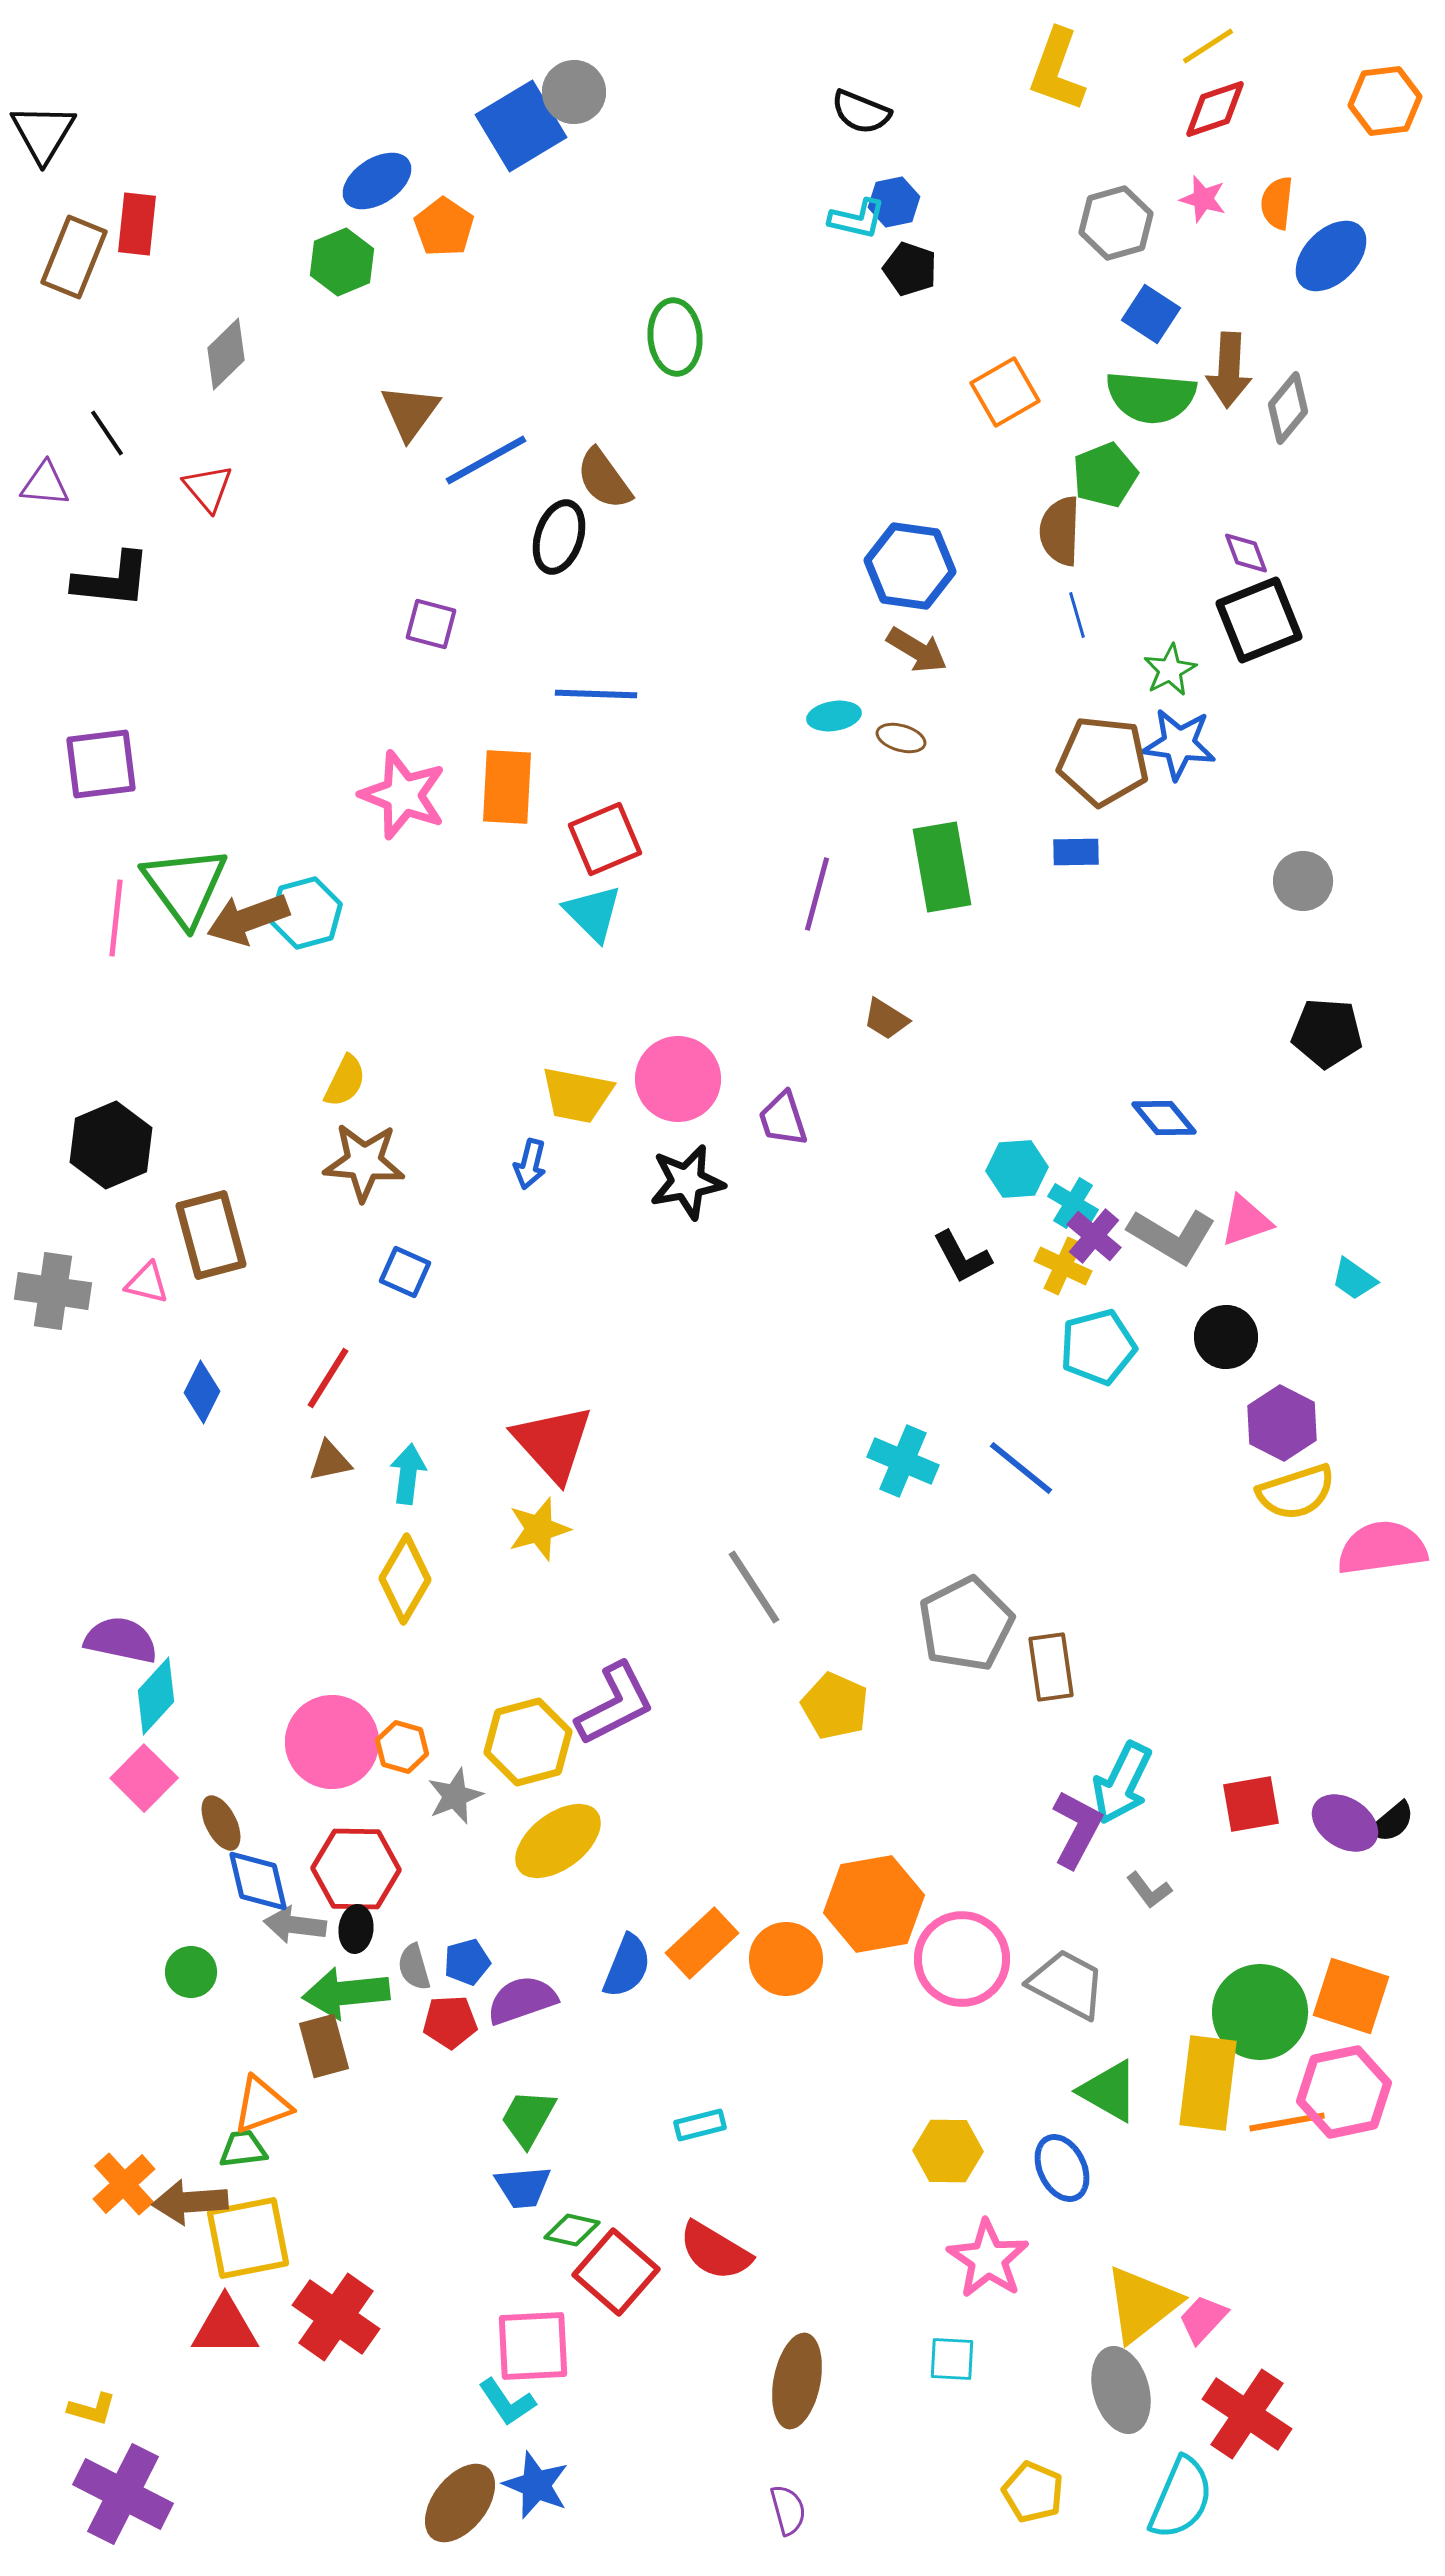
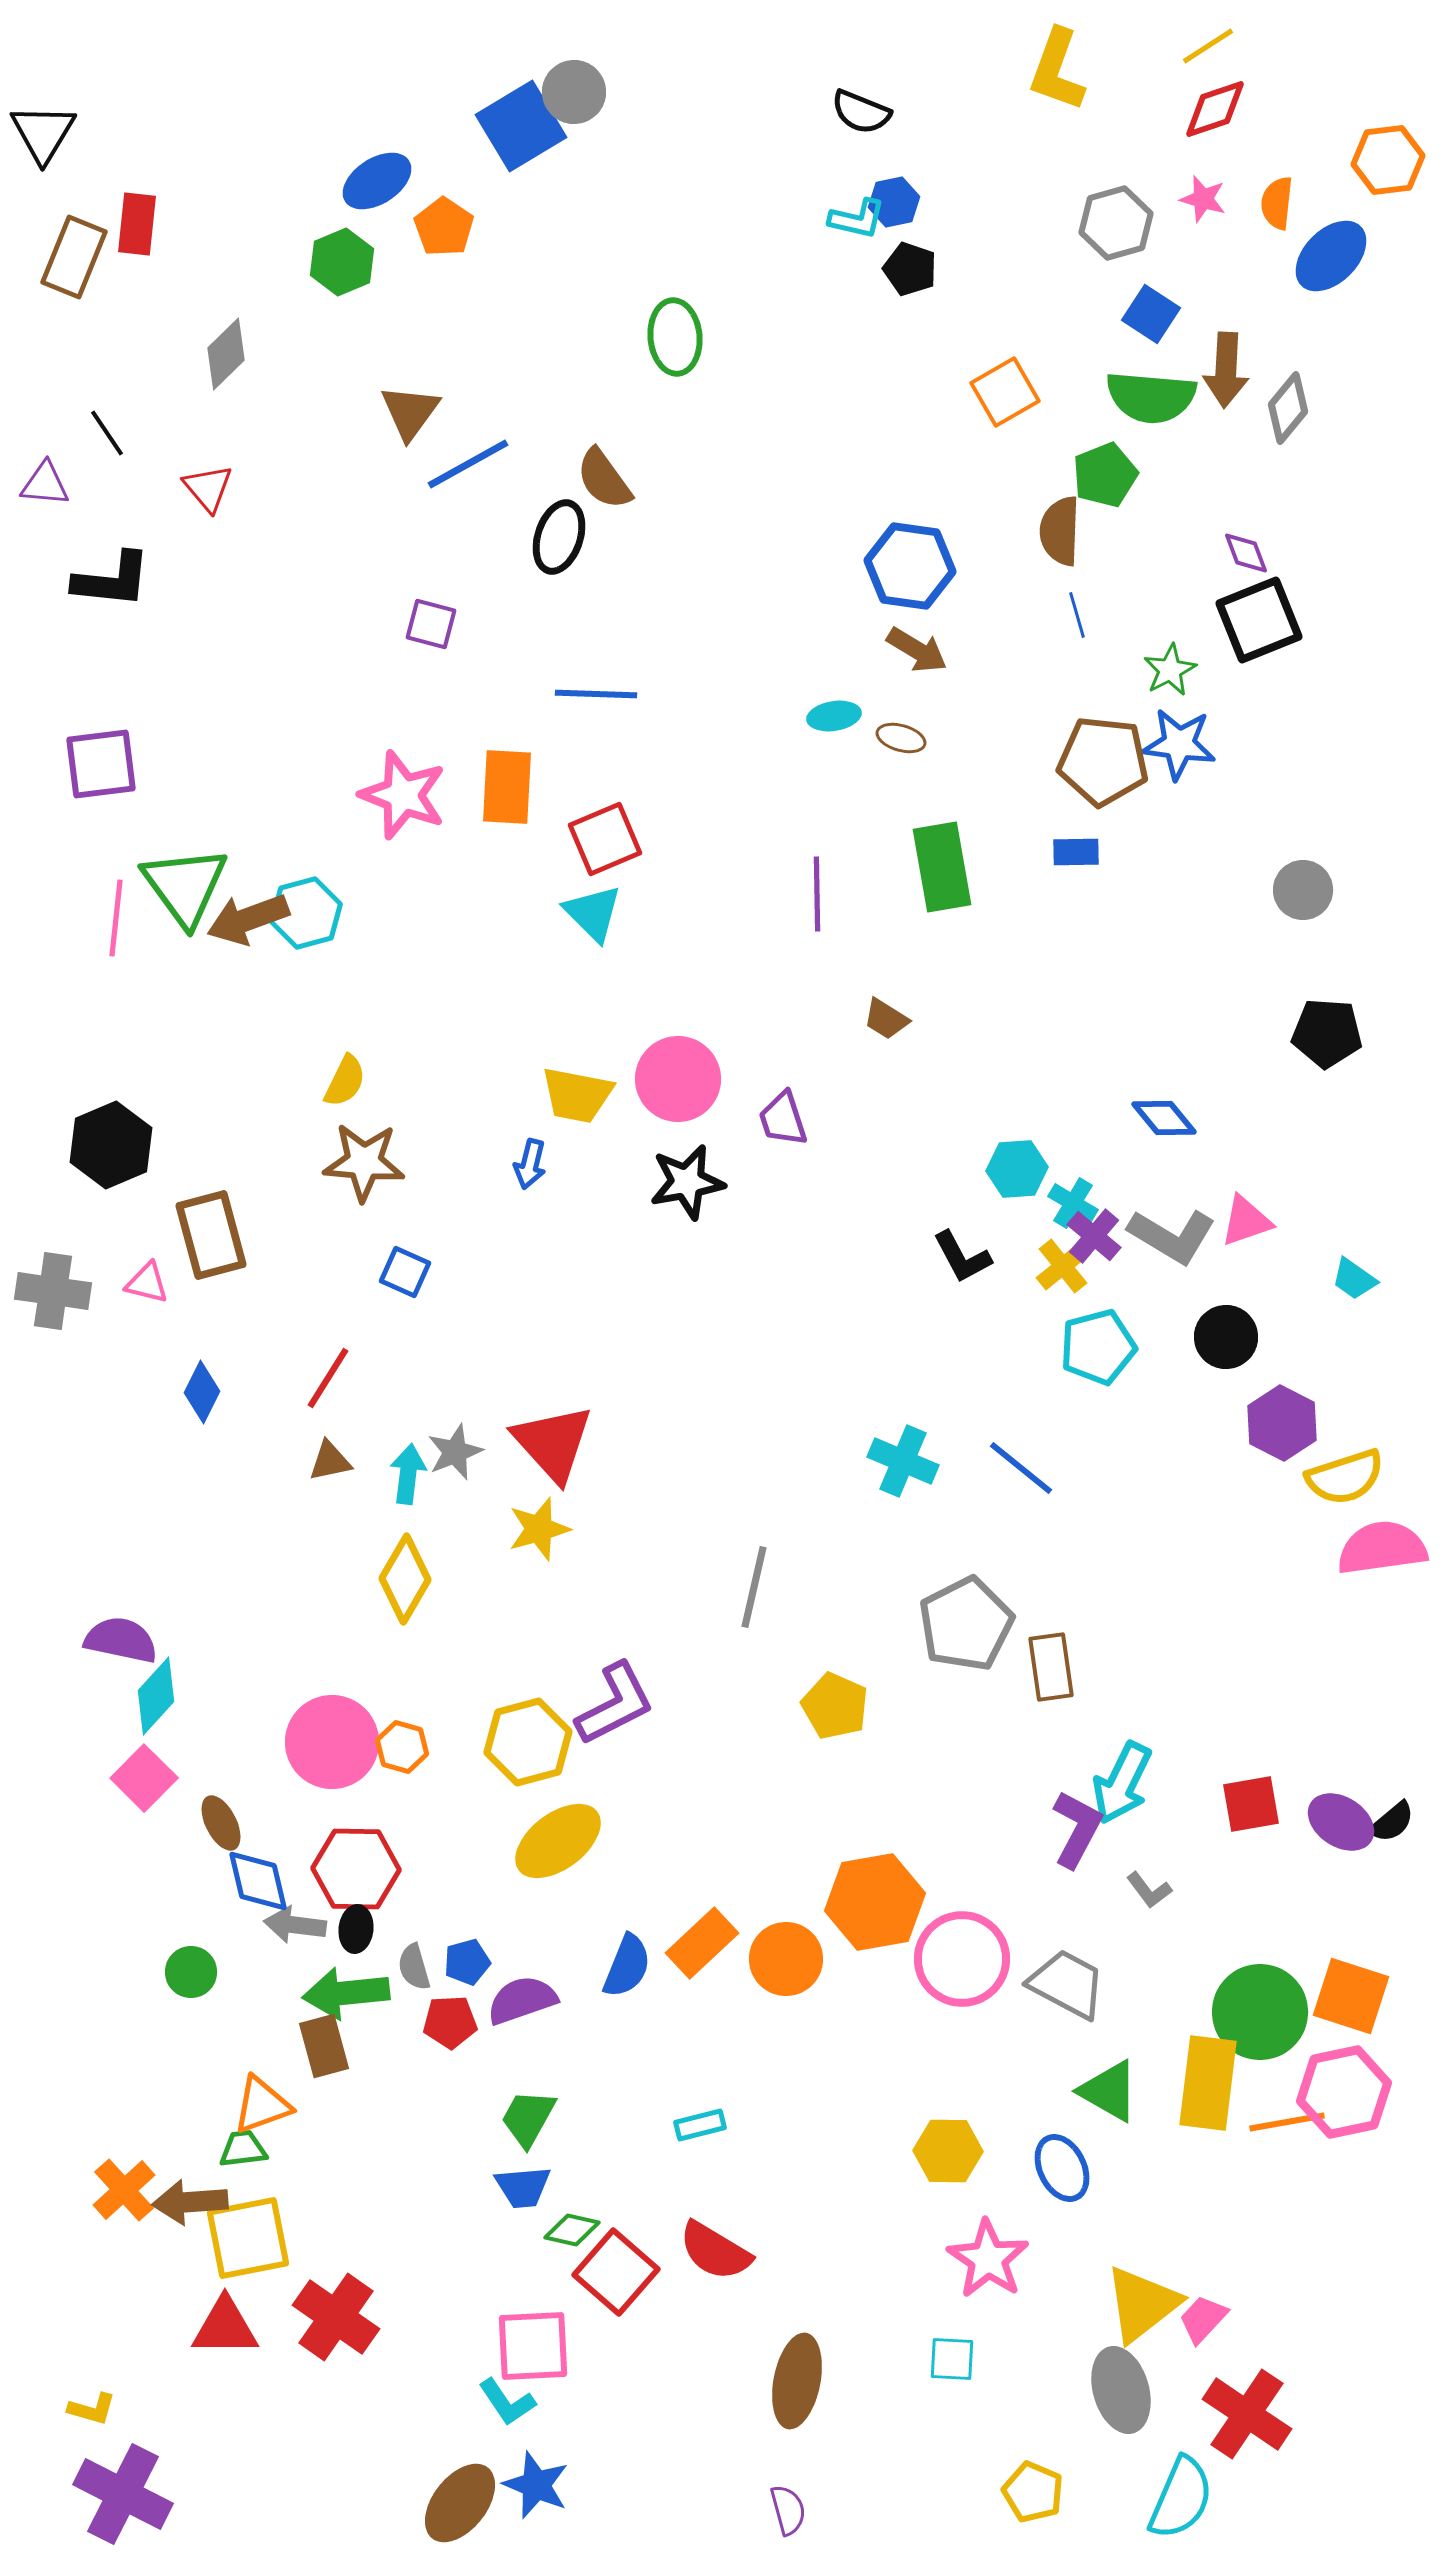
orange hexagon at (1385, 101): moved 3 px right, 59 px down
brown arrow at (1229, 370): moved 3 px left
blue line at (486, 460): moved 18 px left, 4 px down
gray circle at (1303, 881): moved 9 px down
purple line at (817, 894): rotated 16 degrees counterclockwise
yellow cross at (1063, 1266): rotated 26 degrees clockwise
yellow semicircle at (1296, 1492): moved 49 px right, 15 px up
gray line at (754, 1587): rotated 46 degrees clockwise
gray star at (455, 1796): moved 344 px up
purple ellipse at (1345, 1823): moved 4 px left, 1 px up
orange hexagon at (874, 1904): moved 1 px right, 2 px up
orange cross at (124, 2184): moved 6 px down
